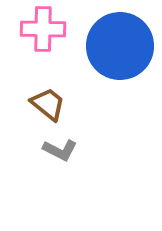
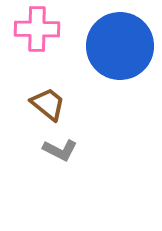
pink cross: moved 6 px left
